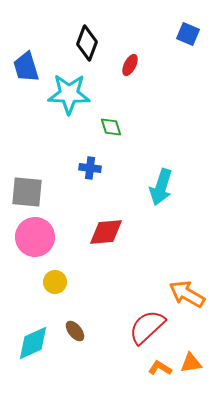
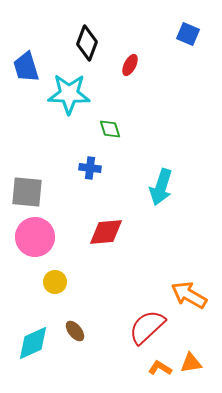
green diamond: moved 1 px left, 2 px down
orange arrow: moved 2 px right, 1 px down
